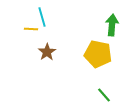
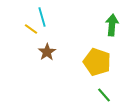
yellow line: rotated 32 degrees clockwise
yellow pentagon: moved 1 px left, 8 px down; rotated 8 degrees clockwise
